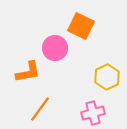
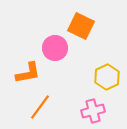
orange L-shape: moved 1 px down
orange line: moved 2 px up
pink cross: moved 2 px up
